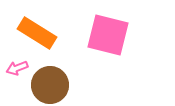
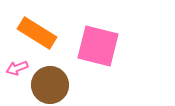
pink square: moved 10 px left, 11 px down
